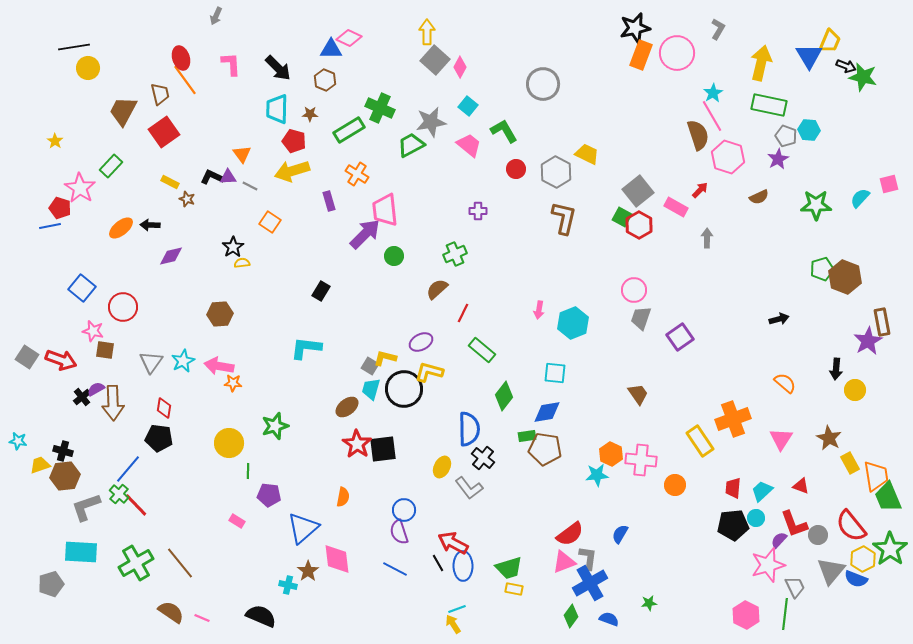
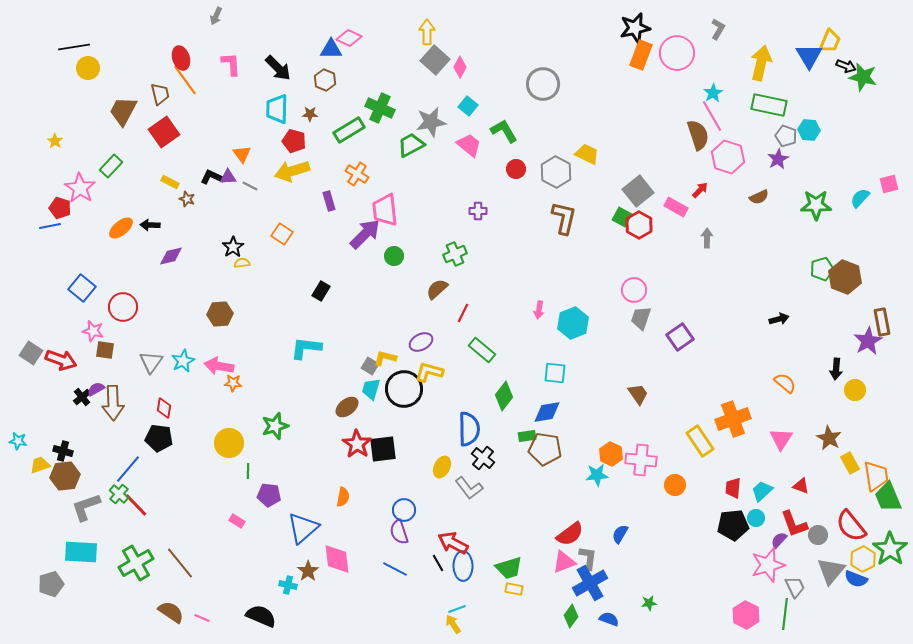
orange square at (270, 222): moved 12 px right, 12 px down
gray square at (27, 357): moved 4 px right, 4 px up
